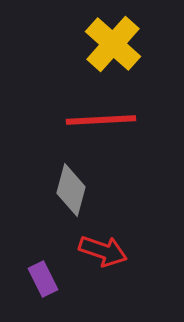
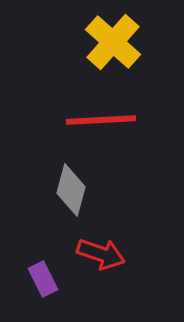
yellow cross: moved 2 px up
red arrow: moved 2 px left, 3 px down
